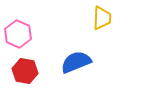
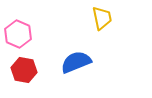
yellow trapezoid: rotated 15 degrees counterclockwise
red hexagon: moved 1 px left, 1 px up
